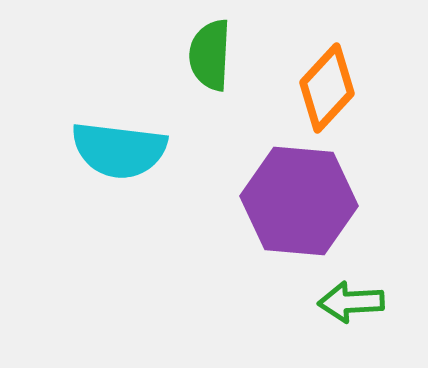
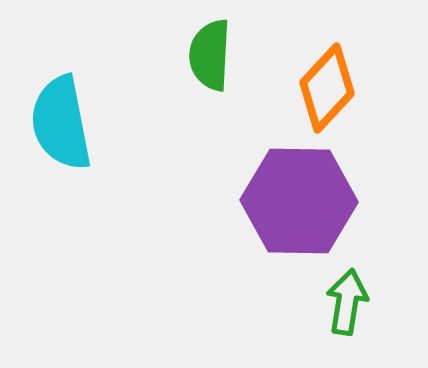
cyan semicircle: moved 58 px left, 27 px up; rotated 72 degrees clockwise
purple hexagon: rotated 4 degrees counterclockwise
green arrow: moved 4 px left; rotated 102 degrees clockwise
